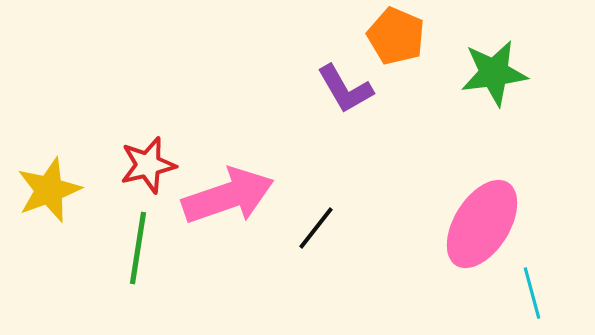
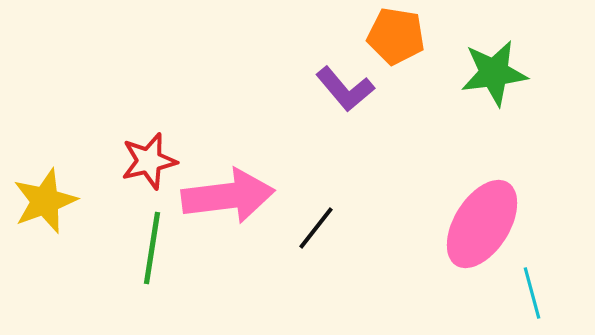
orange pentagon: rotated 14 degrees counterclockwise
purple L-shape: rotated 10 degrees counterclockwise
red star: moved 1 px right, 4 px up
yellow star: moved 4 px left, 11 px down
pink arrow: rotated 12 degrees clockwise
green line: moved 14 px right
